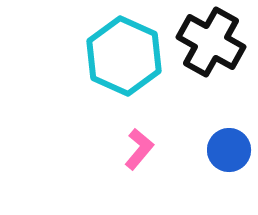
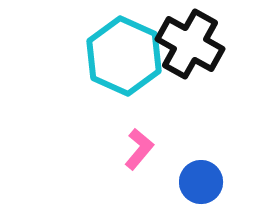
black cross: moved 21 px left, 2 px down
blue circle: moved 28 px left, 32 px down
